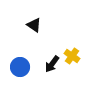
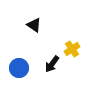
yellow cross: moved 7 px up; rotated 21 degrees clockwise
blue circle: moved 1 px left, 1 px down
